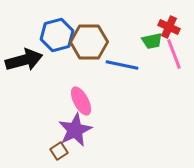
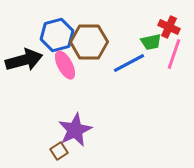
green trapezoid: moved 1 px left, 1 px down
pink line: rotated 40 degrees clockwise
blue line: moved 7 px right, 2 px up; rotated 40 degrees counterclockwise
pink ellipse: moved 16 px left, 36 px up
